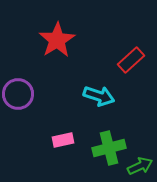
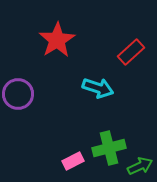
red rectangle: moved 8 px up
cyan arrow: moved 1 px left, 8 px up
pink rectangle: moved 10 px right, 21 px down; rotated 15 degrees counterclockwise
